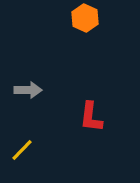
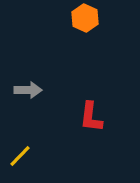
yellow line: moved 2 px left, 6 px down
